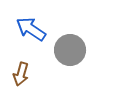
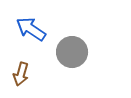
gray circle: moved 2 px right, 2 px down
